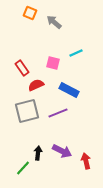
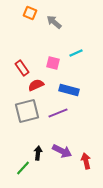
blue rectangle: rotated 12 degrees counterclockwise
